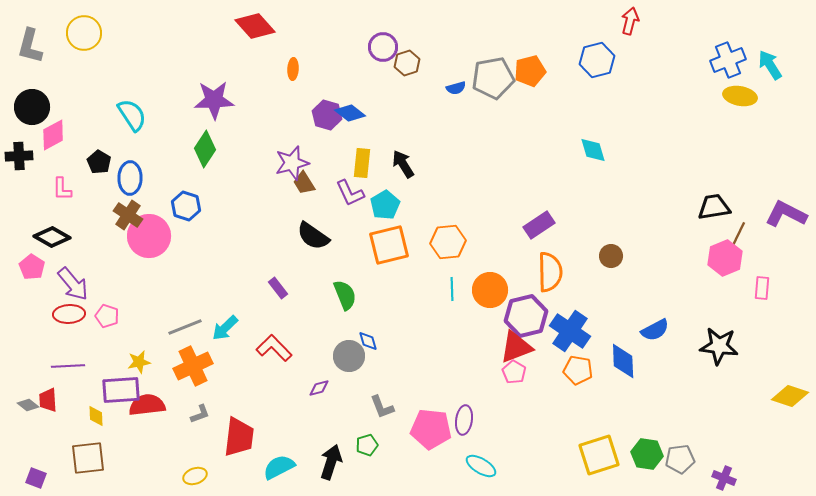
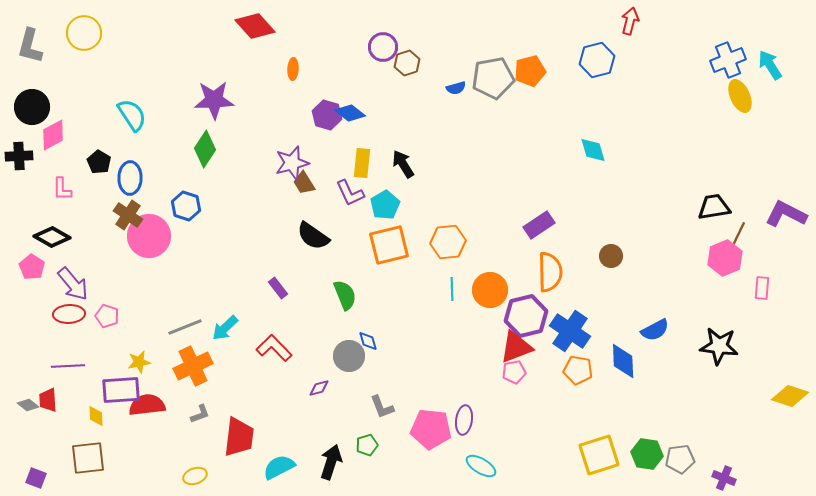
yellow ellipse at (740, 96): rotated 56 degrees clockwise
pink pentagon at (514, 372): rotated 30 degrees clockwise
